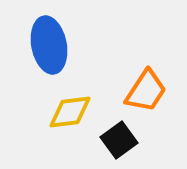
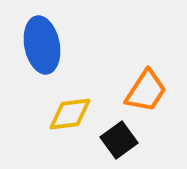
blue ellipse: moved 7 px left
yellow diamond: moved 2 px down
